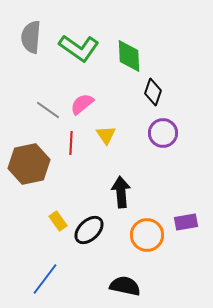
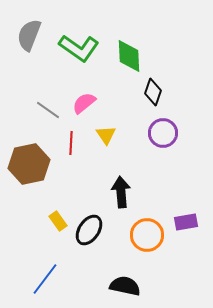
gray semicircle: moved 2 px left, 2 px up; rotated 16 degrees clockwise
pink semicircle: moved 2 px right, 1 px up
black ellipse: rotated 12 degrees counterclockwise
